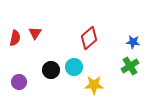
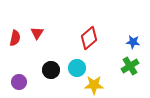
red triangle: moved 2 px right
cyan circle: moved 3 px right, 1 px down
